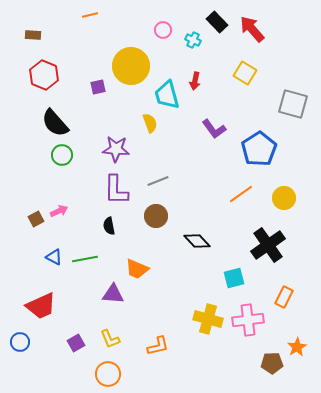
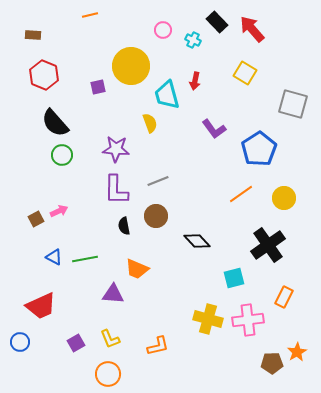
black semicircle at (109, 226): moved 15 px right
orange star at (297, 347): moved 5 px down
